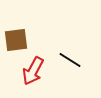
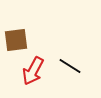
black line: moved 6 px down
